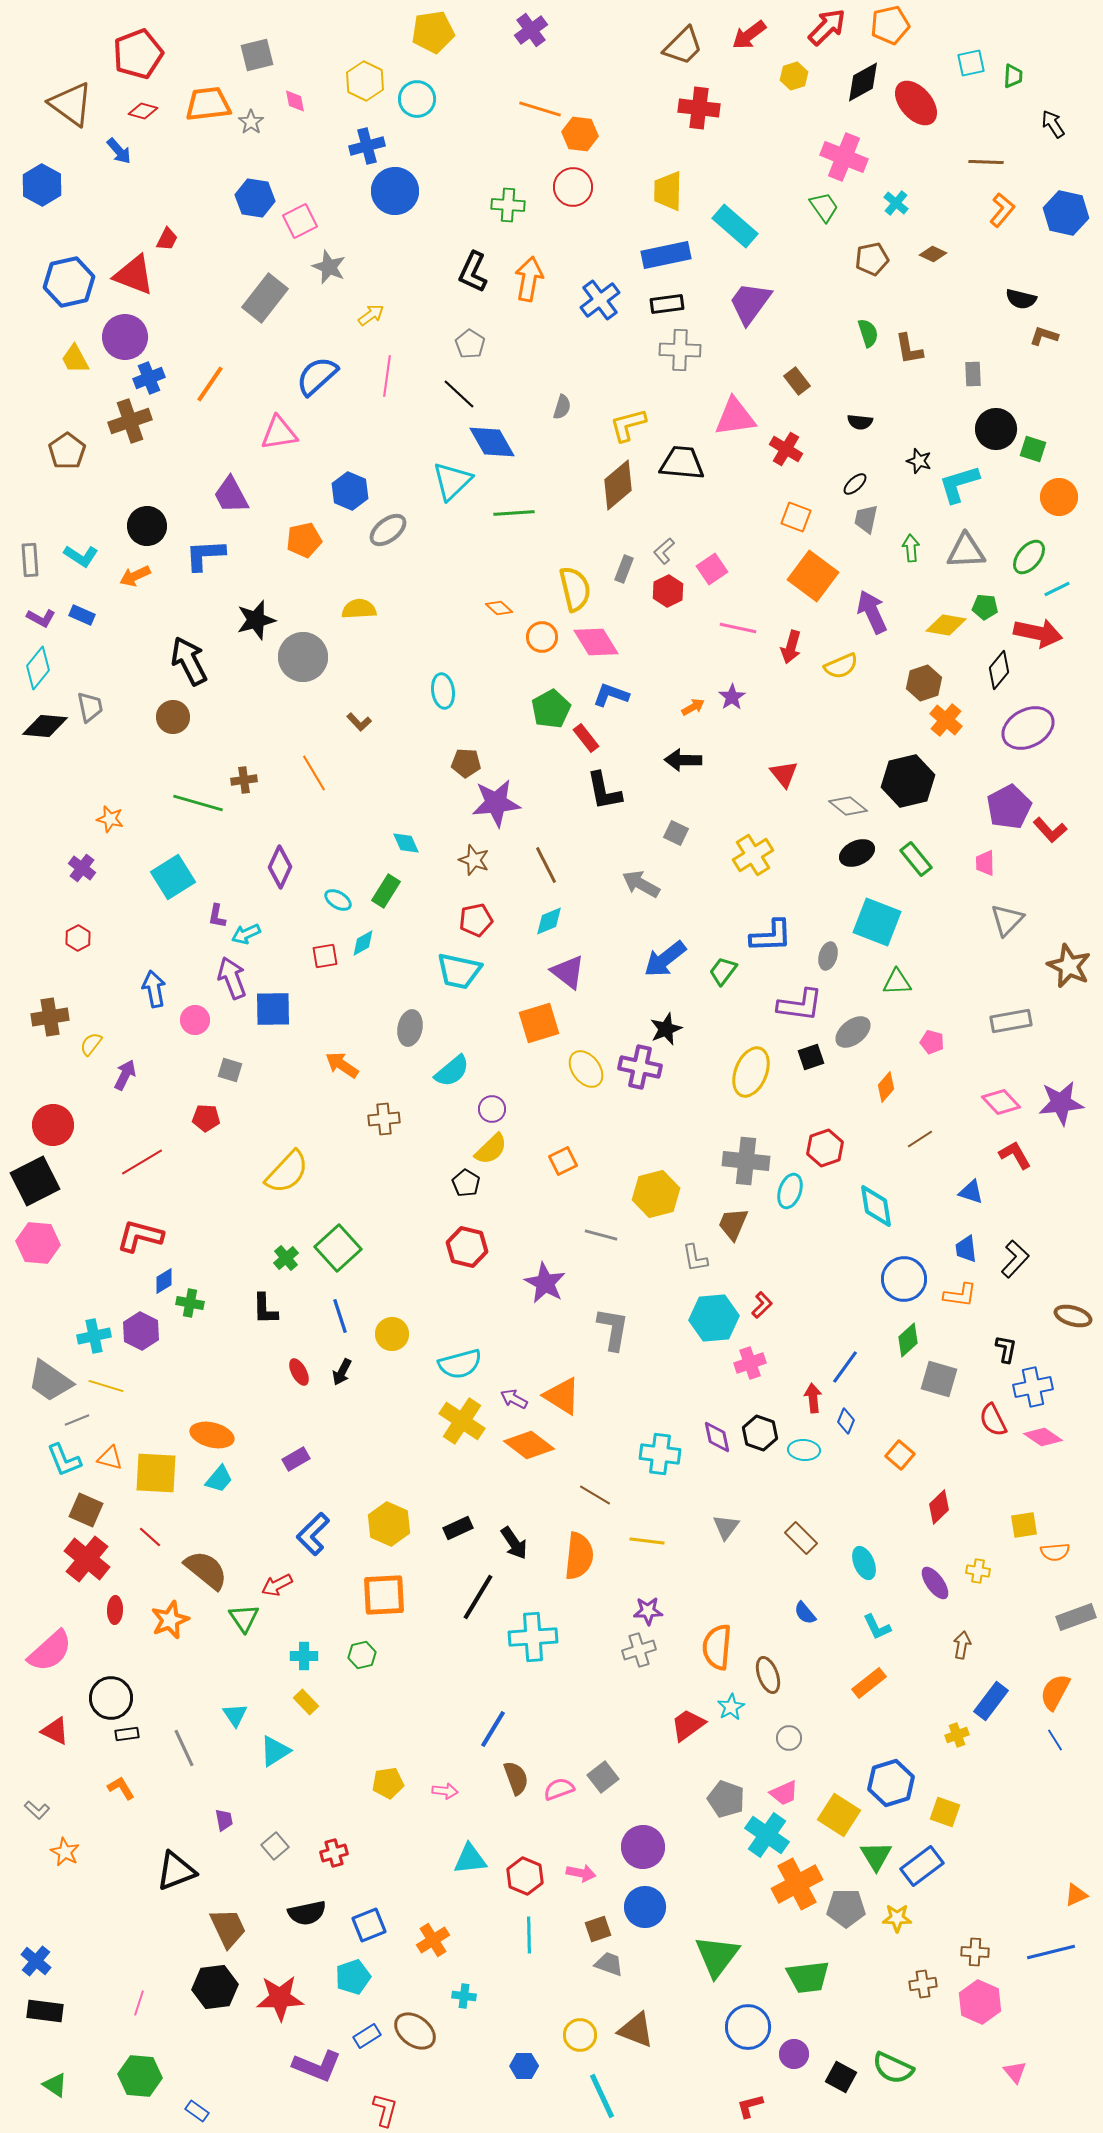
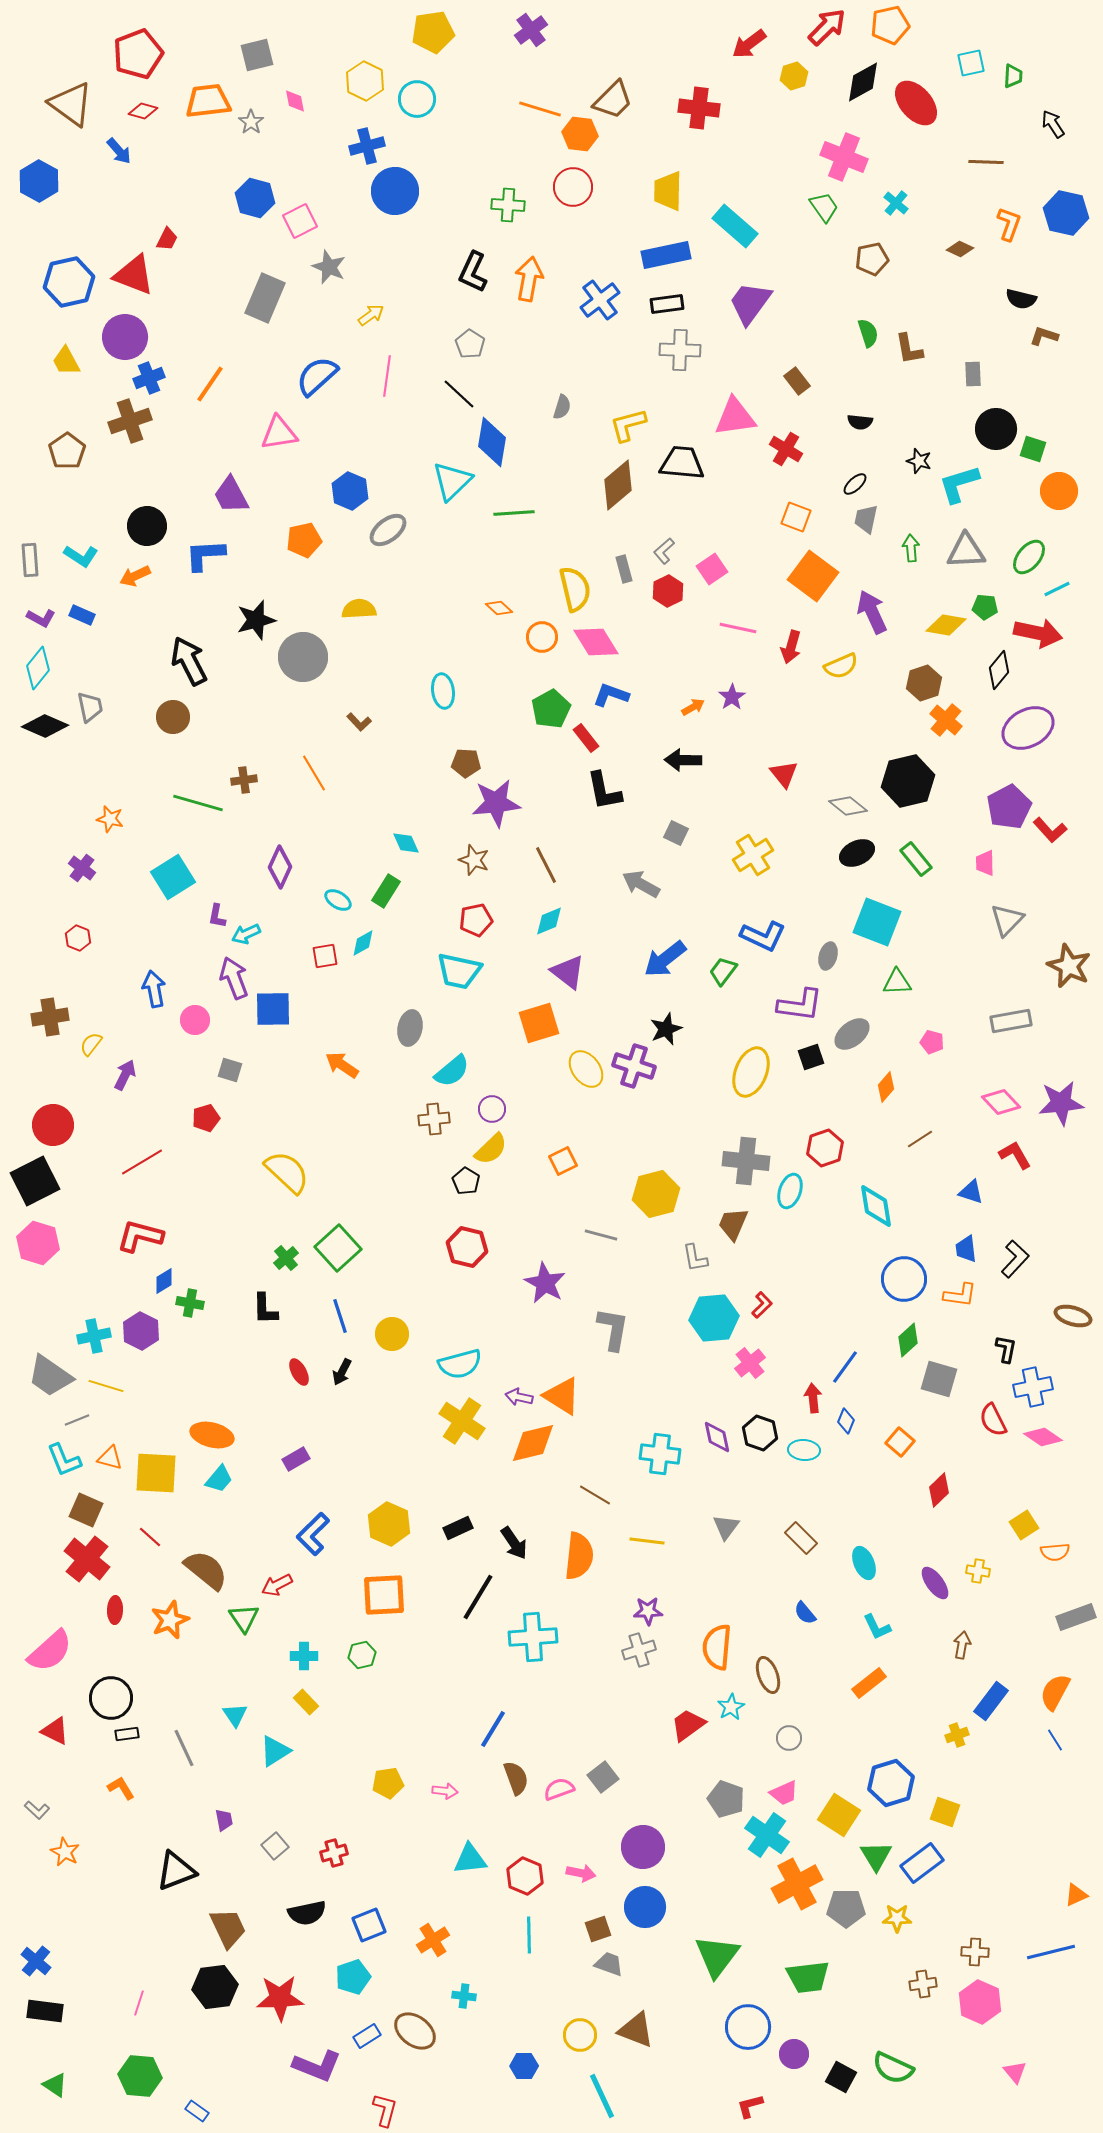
red arrow at (749, 35): moved 9 px down
brown trapezoid at (683, 46): moved 70 px left, 54 px down
orange trapezoid at (208, 104): moved 3 px up
blue hexagon at (42, 185): moved 3 px left, 4 px up
blue hexagon at (255, 198): rotated 6 degrees clockwise
orange L-shape at (1002, 210): moved 7 px right, 14 px down; rotated 20 degrees counterclockwise
brown diamond at (933, 254): moved 27 px right, 5 px up
gray rectangle at (265, 298): rotated 15 degrees counterclockwise
yellow trapezoid at (75, 359): moved 9 px left, 2 px down
blue diamond at (492, 442): rotated 39 degrees clockwise
orange circle at (1059, 497): moved 6 px up
gray rectangle at (624, 569): rotated 36 degrees counterclockwise
black diamond at (45, 726): rotated 18 degrees clockwise
blue L-shape at (771, 936): moved 8 px left; rotated 27 degrees clockwise
red hexagon at (78, 938): rotated 10 degrees counterclockwise
purple arrow at (232, 978): moved 2 px right
gray ellipse at (853, 1032): moved 1 px left, 2 px down
purple cross at (640, 1067): moved 6 px left, 1 px up; rotated 6 degrees clockwise
red pentagon at (206, 1118): rotated 20 degrees counterclockwise
brown cross at (384, 1119): moved 50 px right
yellow semicircle at (287, 1172): rotated 90 degrees counterclockwise
black pentagon at (466, 1183): moved 2 px up
pink hexagon at (38, 1243): rotated 12 degrees clockwise
pink cross at (750, 1363): rotated 20 degrees counterclockwise
gray trapezoid at (50, 1381): moved 5 px up
purple arrow at (514, 1399): moved 5 px right, 2 px up; rotated 16 degrees counterclockwise
orange diamond at (529, 1445): moved 4 px right, 2 px up; rotated 51 degrees counterclockwise
orange square at (900, 1455): moved 13 px up
red diamond at (939, 1507): moved 17 px up
yellow square at (1024, 1525): rotated 24 degrees counterclockwise
blue rectangle at (922, 1866): moved 3 px up
